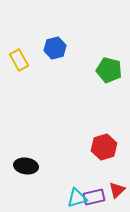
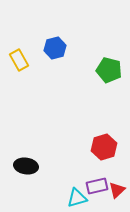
purple rectangle: moved 3 px right, 11 px up
